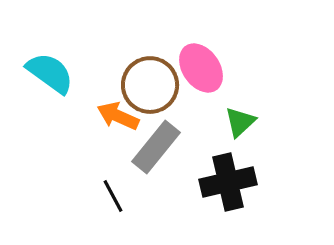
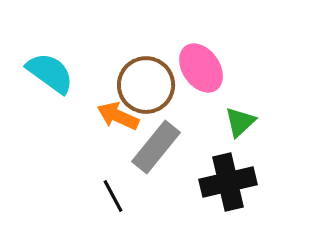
brown circle: moved 4 px left
